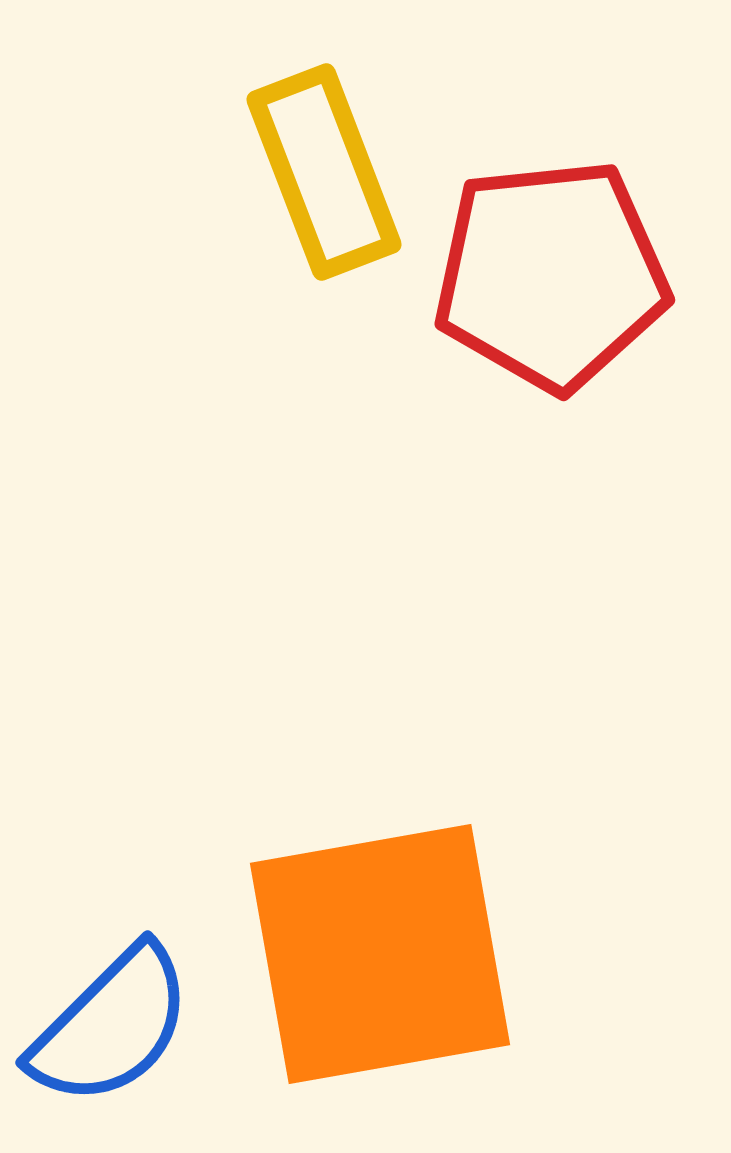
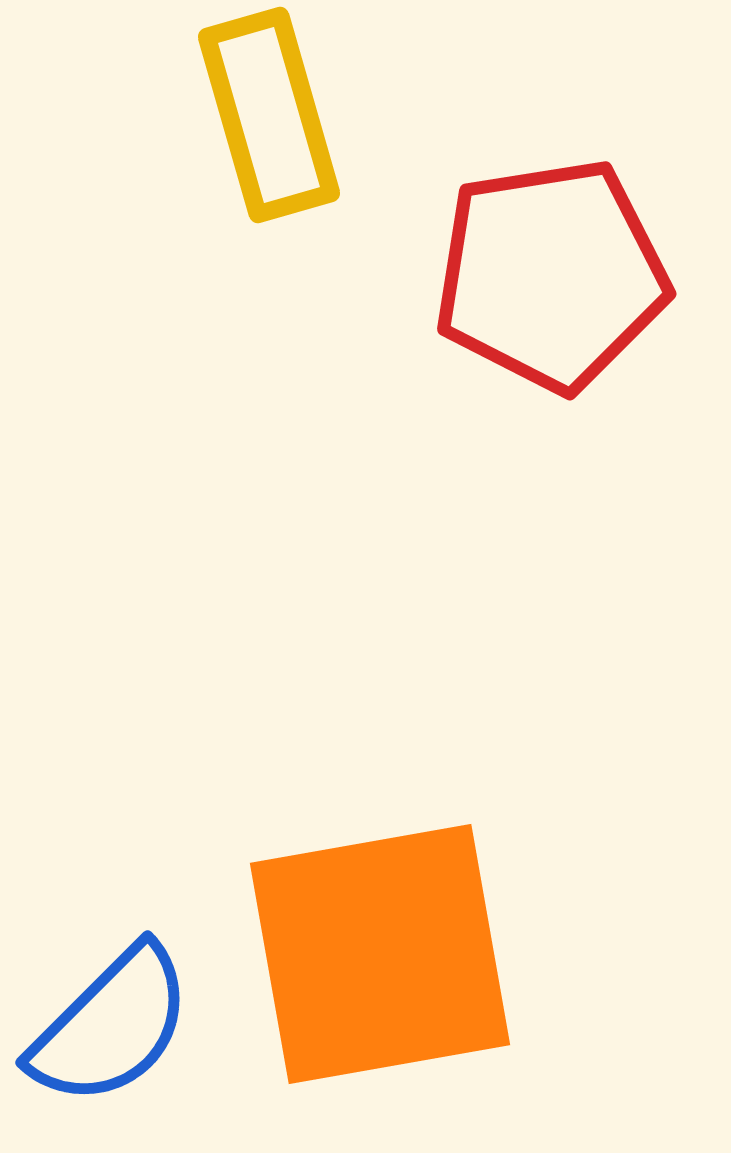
yellow rectangle: moved 55 px left, 57 px up; rotated 5 degrees clockwise
red pentagon: rotated 3 degrees counterclockwise
